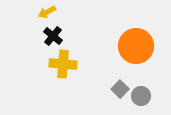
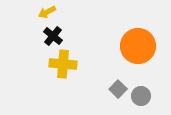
orange circle: moved 2 px right
gray square: moved 2 px left
